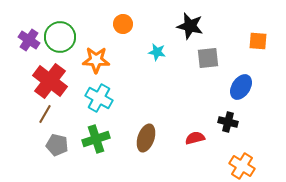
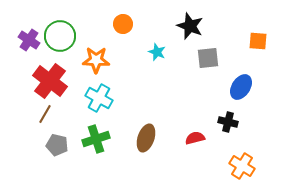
black star: rotated 8 degrees clockwise
green circle: moved 1 px up
cyan star: rotated 12 degrees clockwise
